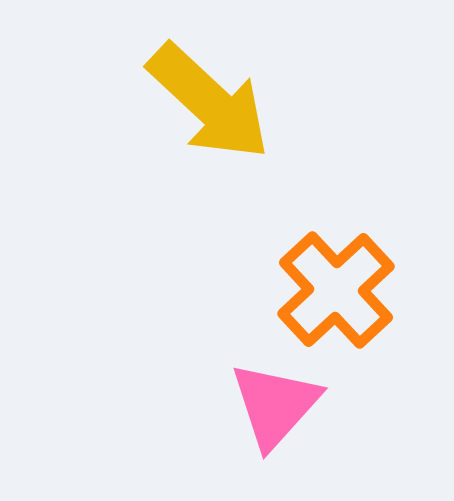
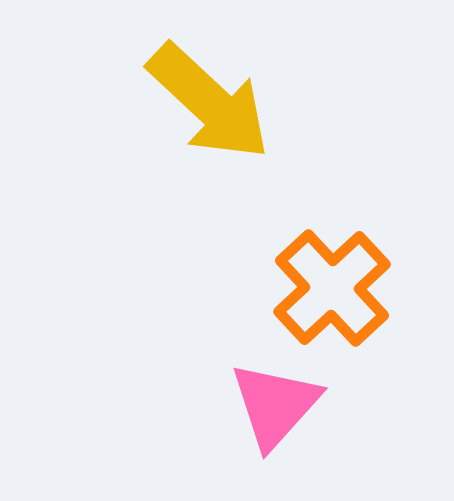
orange cross: moved 4 px left, 2 px up
